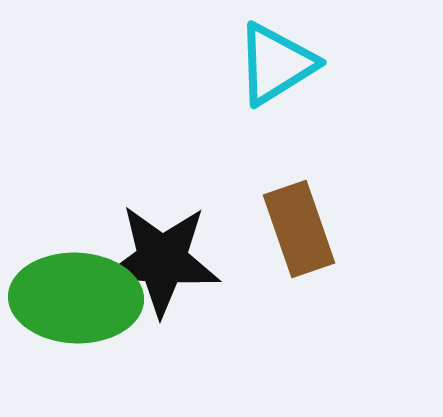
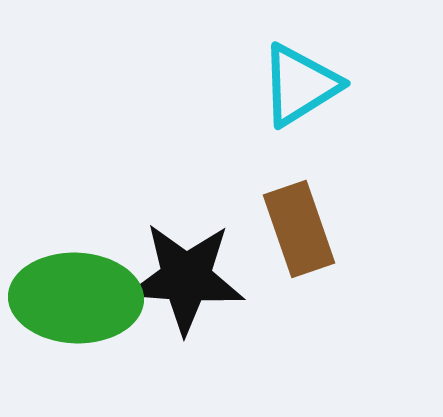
cyan triangle: moved 24 px right, 21 px down
black star: moved 24 px right, 18 px down
